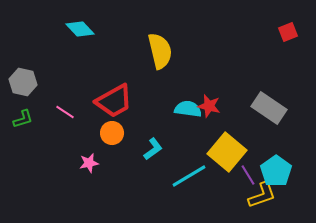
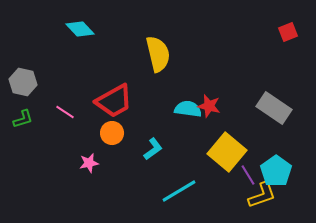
yellow semicircle: moved 2 px left, 3 px down
gray rectangle: moved 5 px right
cyan line: moved 10 px left, 15 px down
